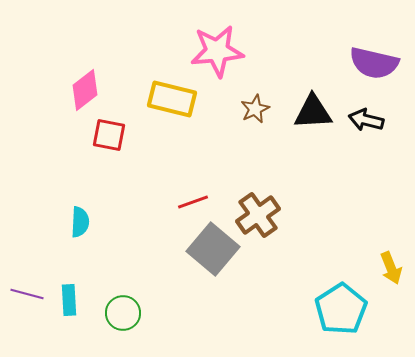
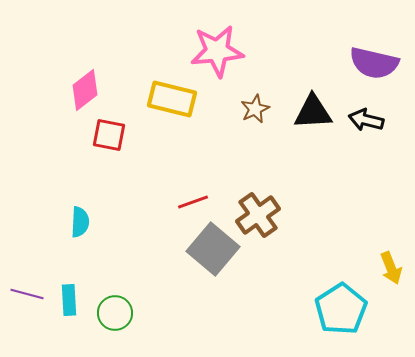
green circle: moved 8 px left
